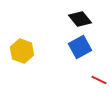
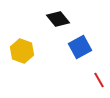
black diamond: moved 22 px left
red line: rotated 35 degrees clockwise
